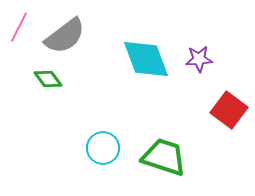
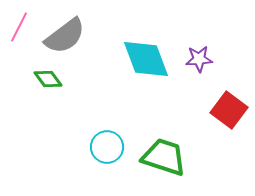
cyan circle: moved 4 px right, 1 px up
